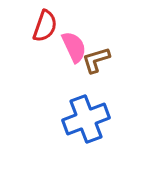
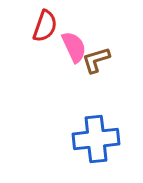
blue cross: moved 10 px right, 20 px down; rotated 15 degrees clockwise
